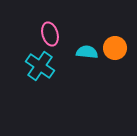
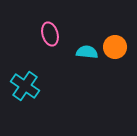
orange circle: moved 1 px up
cyan cross: moved 15 px left, 20 px down
